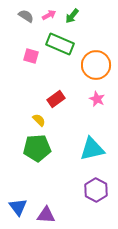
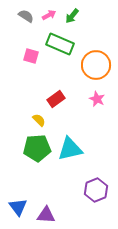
cyan triangle: moved 22 px left
purple hexagon: rotated 10 degrees clockwise
